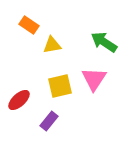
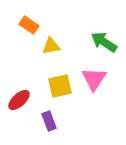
yellow triangle: moved 1 px left, 1 px down
purple rectangle: rotated 60 degrees counterclockwise
